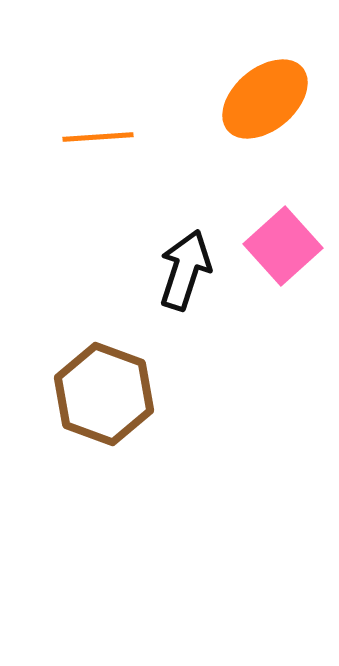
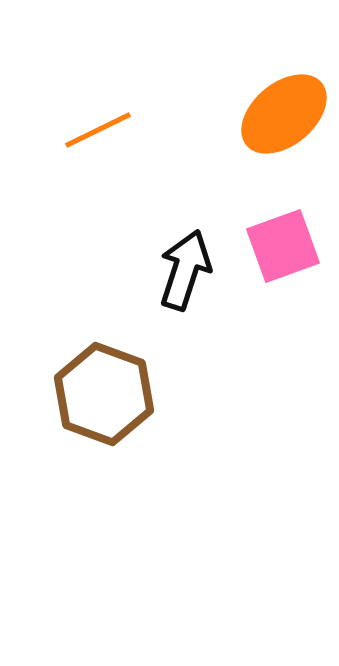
orange ellipse: moved 19 px right, 15 px down
orange line: moved 7 px up; rotated 22 degrees counterclockwise
pink square: rotated 22 degrees clockwise
